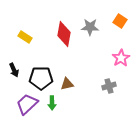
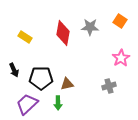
red diamond: moved 1 px left, 1 px up
green arrow: moved 6 px right
